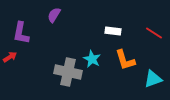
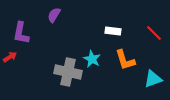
red line: rotated 12 degrees clockwise
